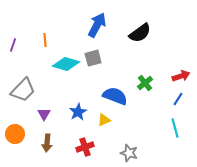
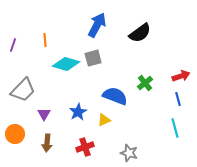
blue line: rotated 48 degrees counterclockwise
